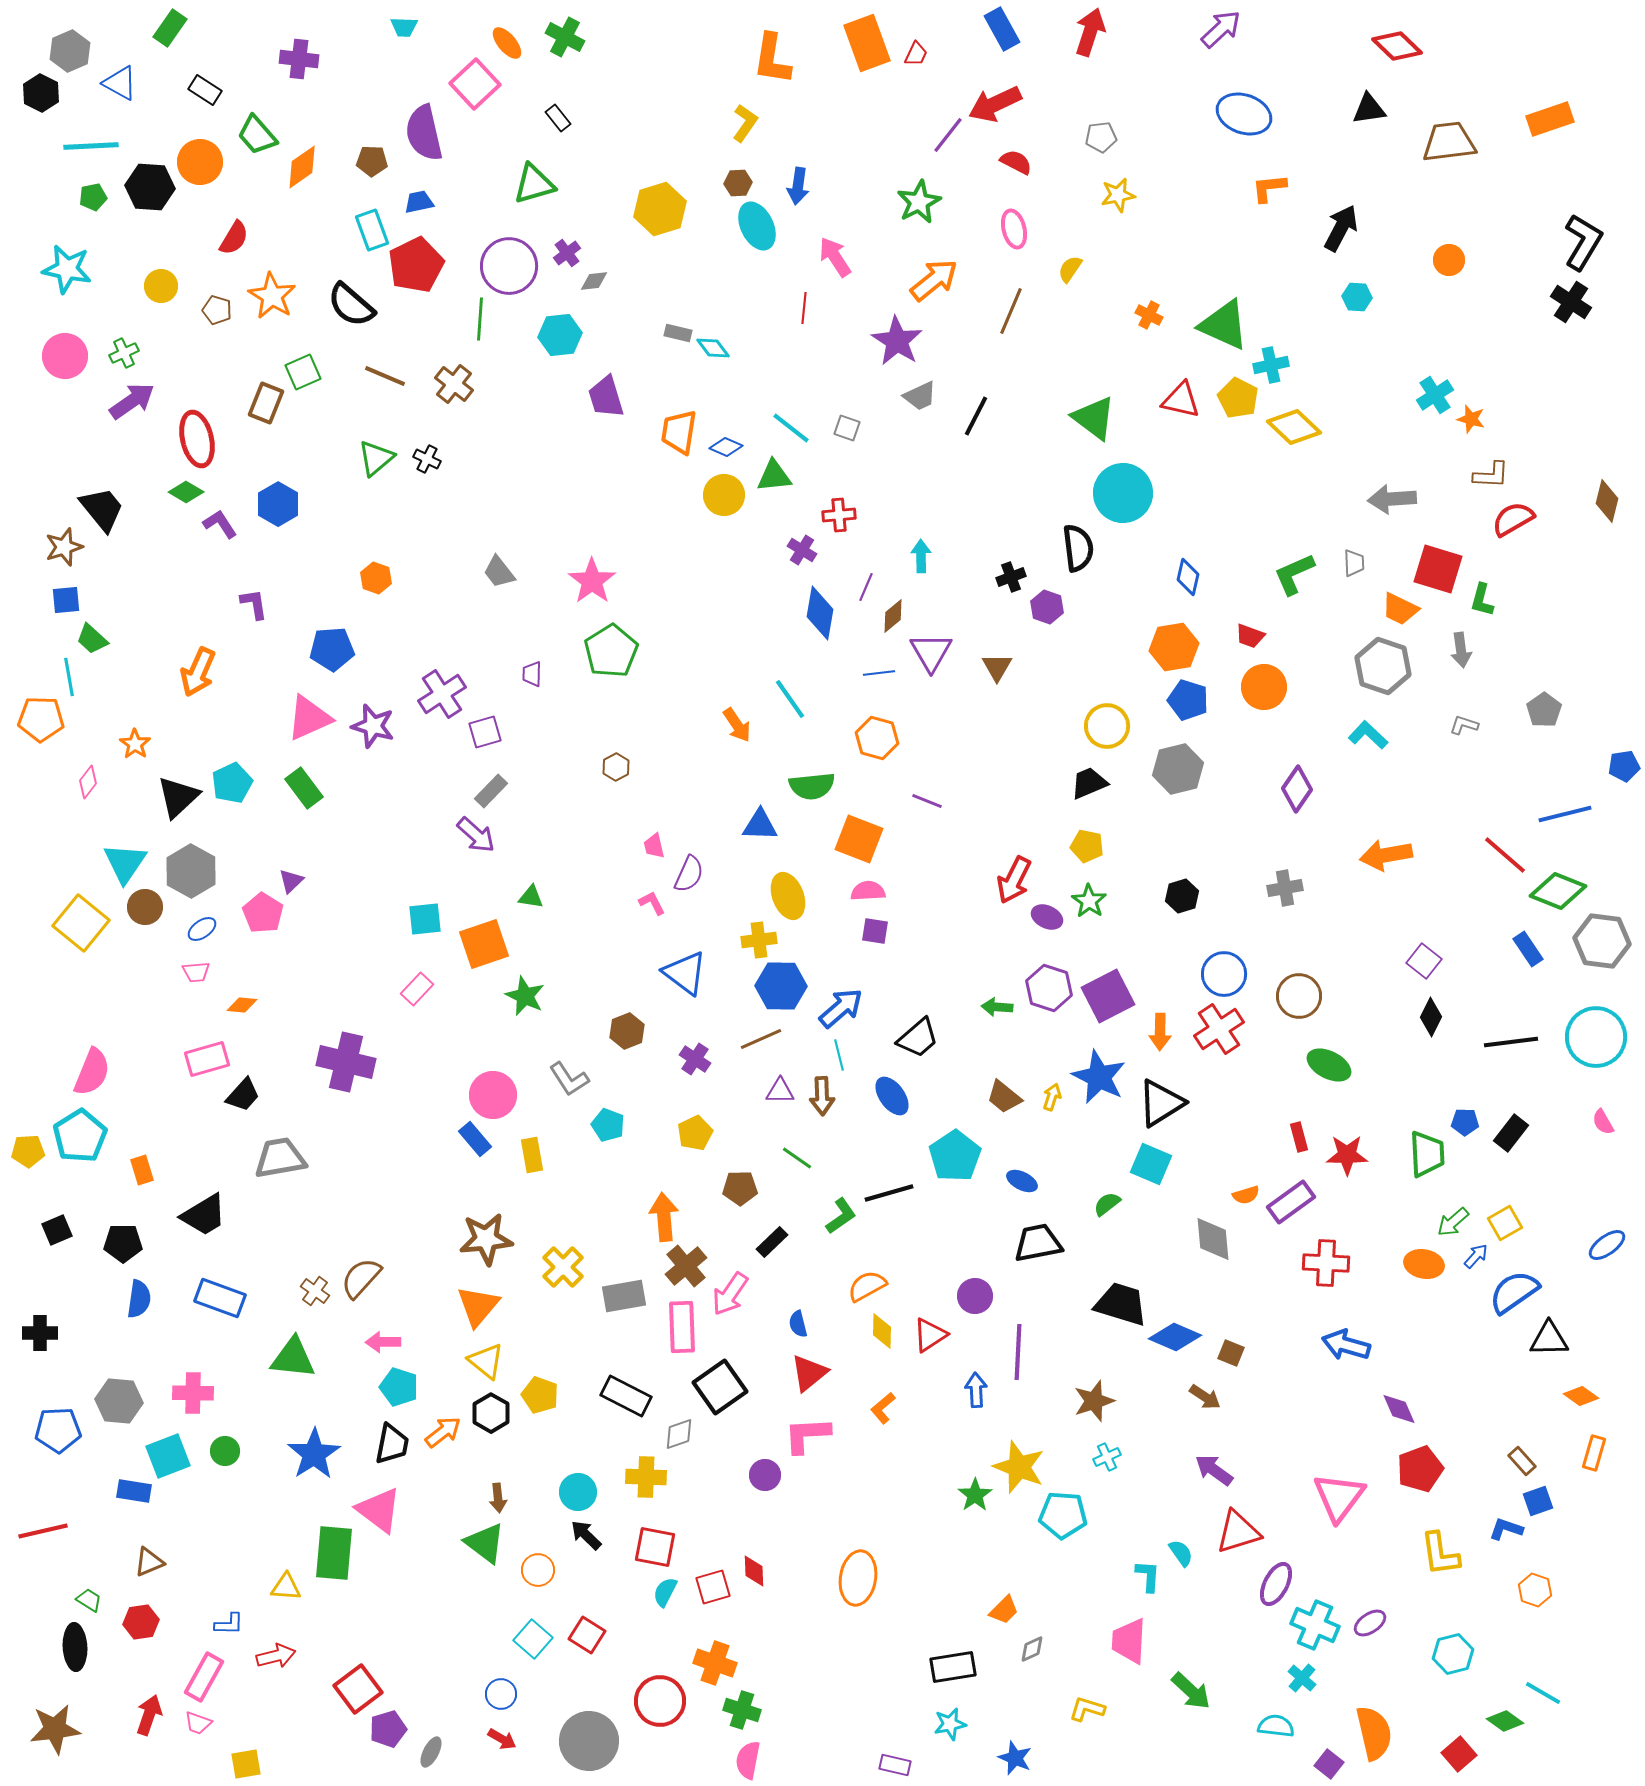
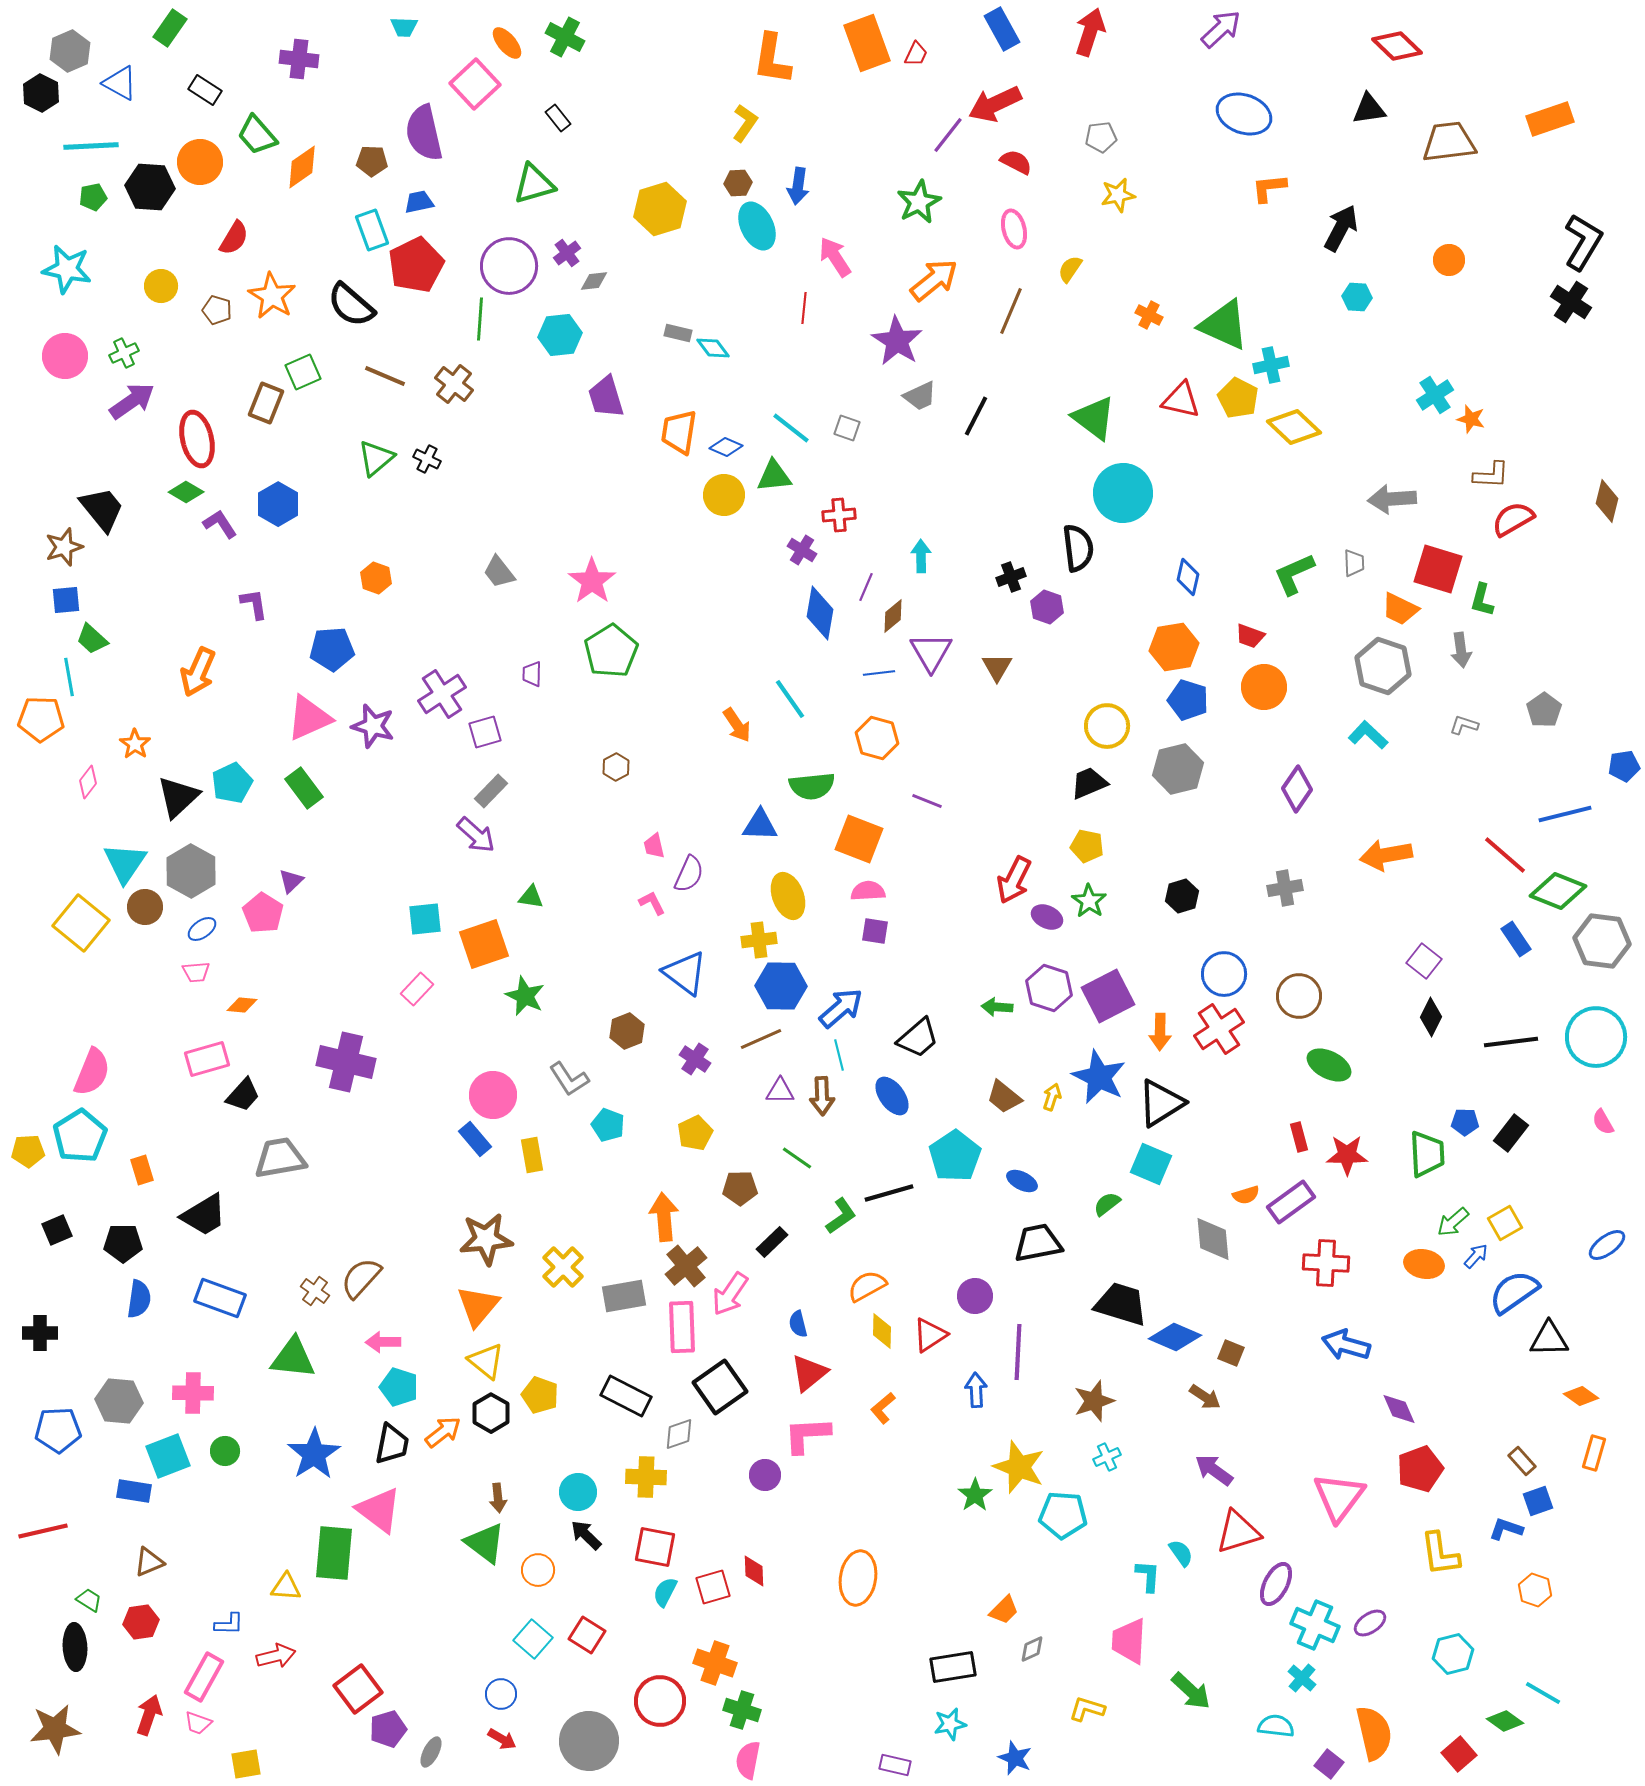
blue rectangle at (1528, 949): moved 12 px left, 10 px up
